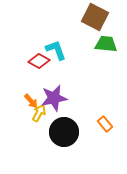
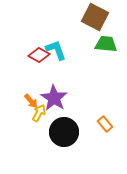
red diamond: moved 6 px up
purple star: rotated 28 degrees counterclockwise
